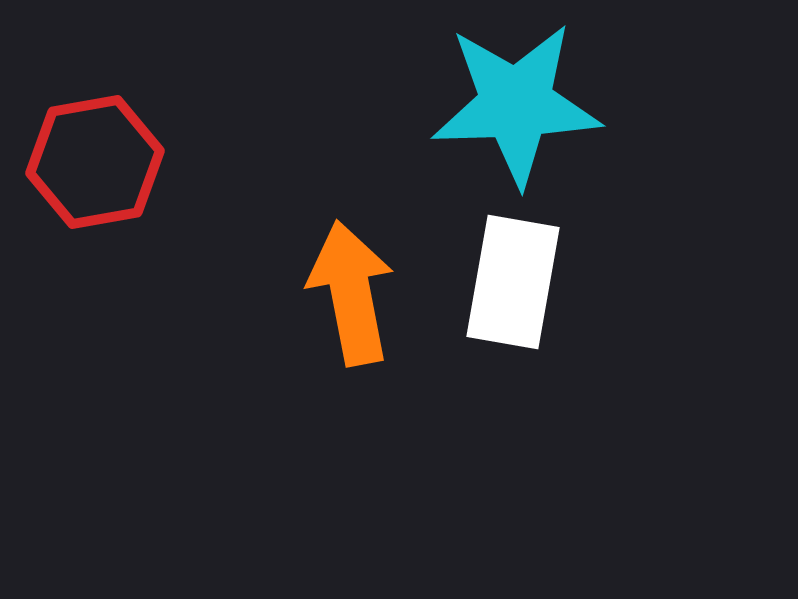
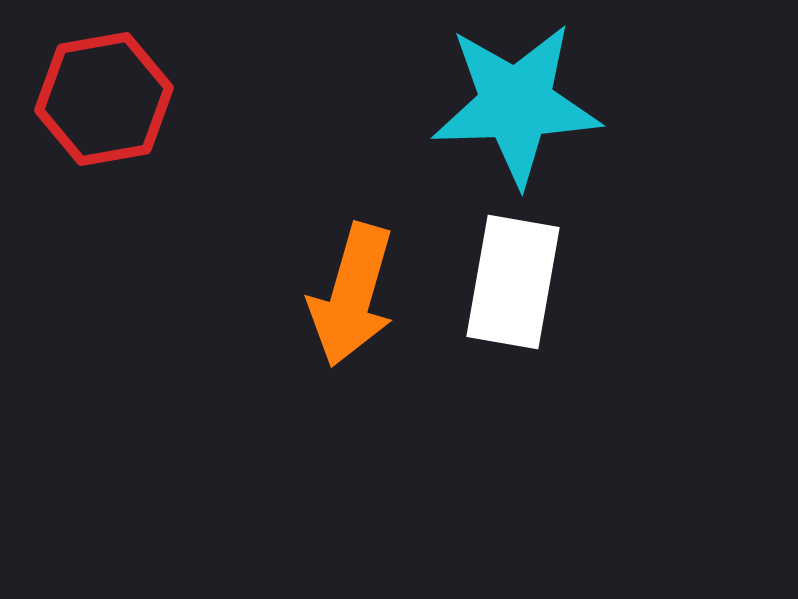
red hexagon: moved 9 px right, 63 px up
orange arrow: moved 1 px right, 2 px down; rotated 153 degrees counterclockwise
